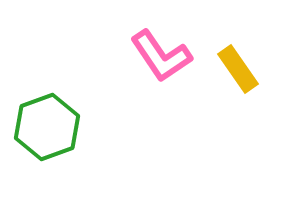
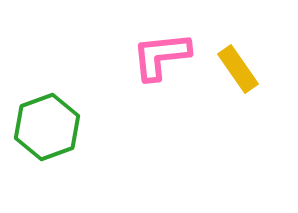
pink L-shape: rotated 118 degrees clockwise
